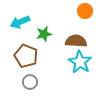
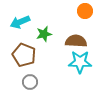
brown pentagon: moved 2 px left, 1 px up
cyan star: rotated 30 degrees counterclockwise
